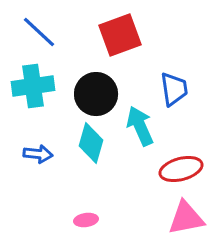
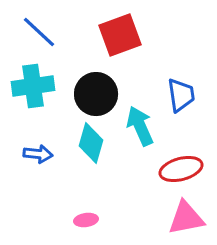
blue trapezoid: moved 7 px right, 6 px down
